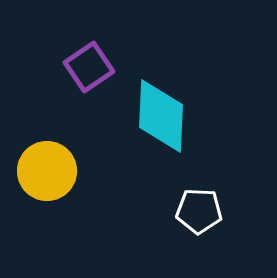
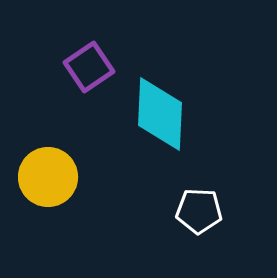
cyan diamond: moved 1 px left, 2 px up
yellow circle: moved 1 px right, 6 px down
